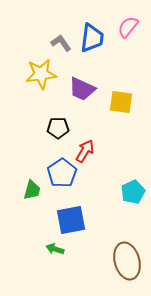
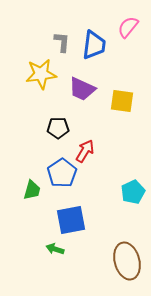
blue trapezoid: moved 2 px right, 7 px down
gray L-shape: moved 1 px right, 1 px up; rotated 40 degrees clockwise
yellow square: moved 1 px right, 1 px up
